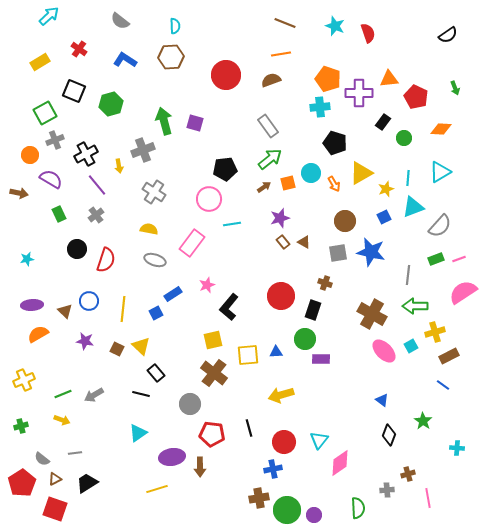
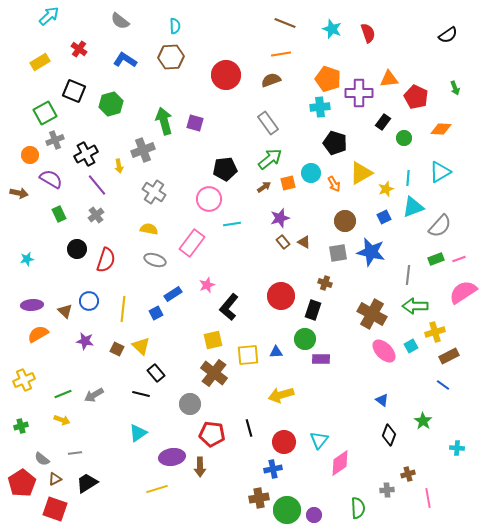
cyan star at (335, 26): moved 3 px left, 3 px down
gray rectangle at (268, 126): moved 3 px up
